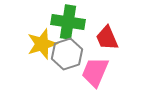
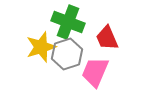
green cross: rotated 12 degrees clockwise
yellow star: moved 1 px left, 3 px down
